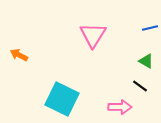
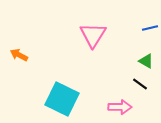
black line: moved 2 px up
